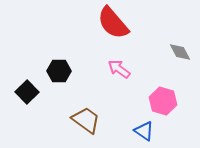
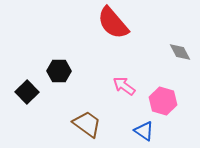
pink arrow: moved 5 px right, 17 px down
brown trapezoid: moved 1 px right, 4 px down
